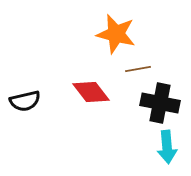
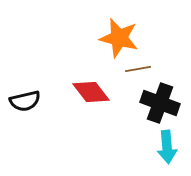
orange star: moved 3 px right, 4 px down
black cross: rotated 9 degrees clockwise
